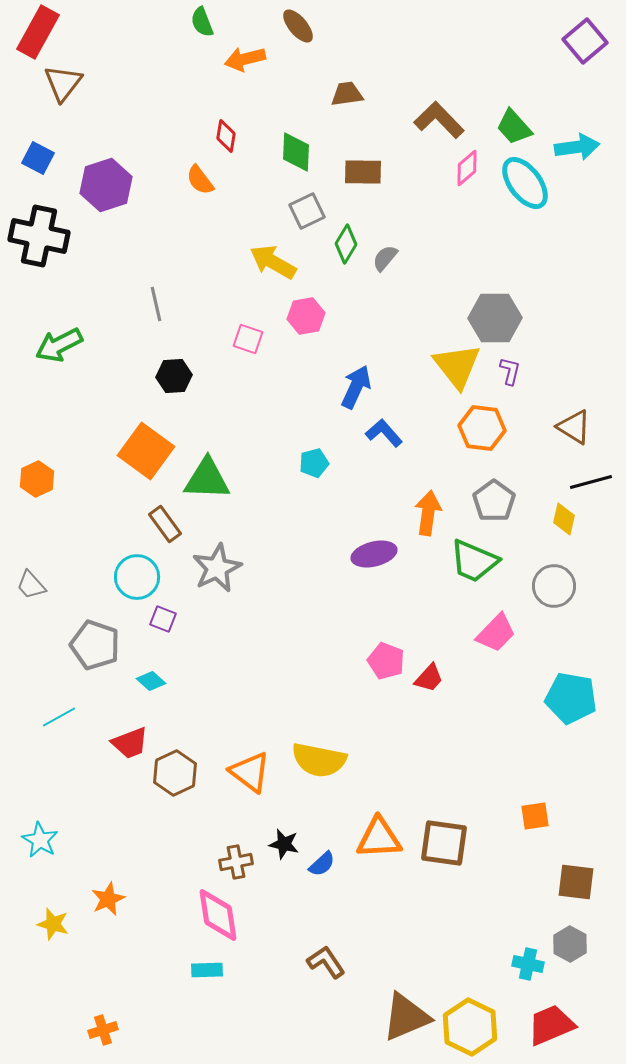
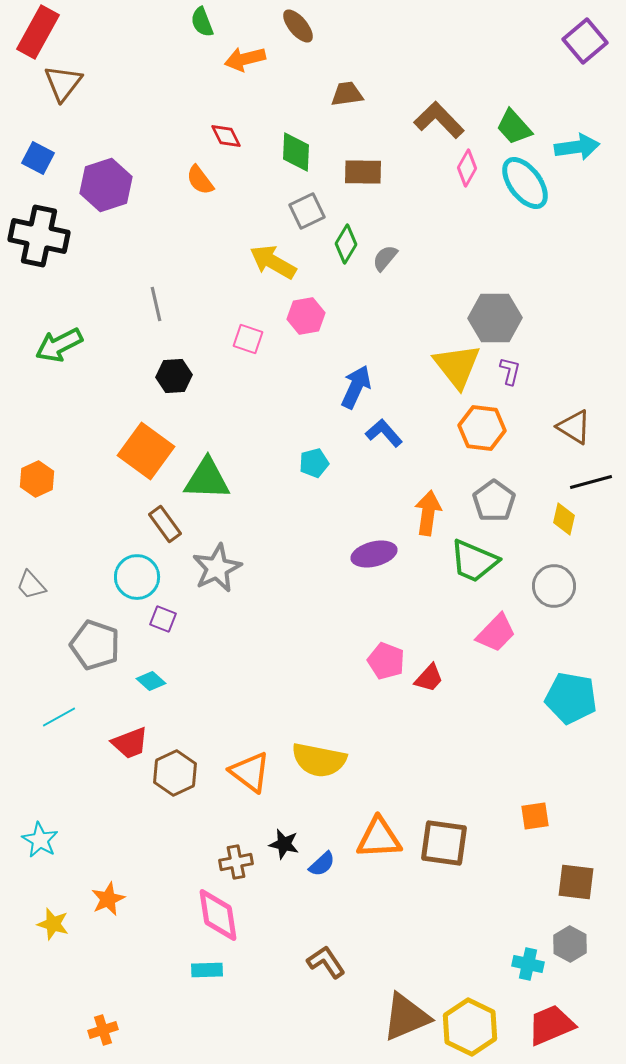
red diamond at (226, 136): rotated 36 degrees counterclockwise
pink diamond at (467, 168): rotated 21 degrees counterclockwise
